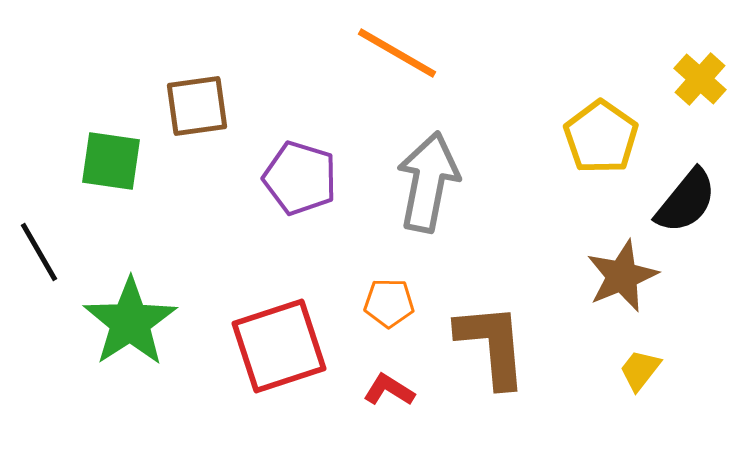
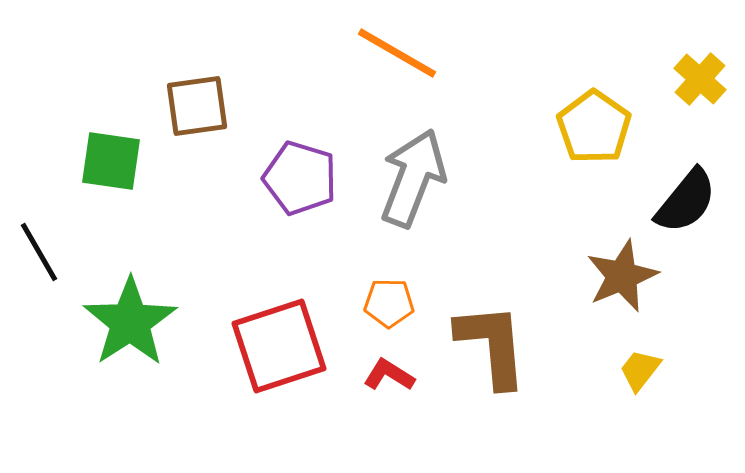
yellow pentagon: moved 7 px left, 10 px up
gray arrow: moved 15 px left, 4 px up; rotated 10 degrees clockwise
red L-shape: moved 15 px up
